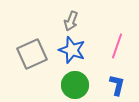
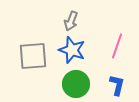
gray square: moved 1 px right, 2 px down; rotated 20 degrees clockwise
green circle: moved 1 px right, 1 px up
